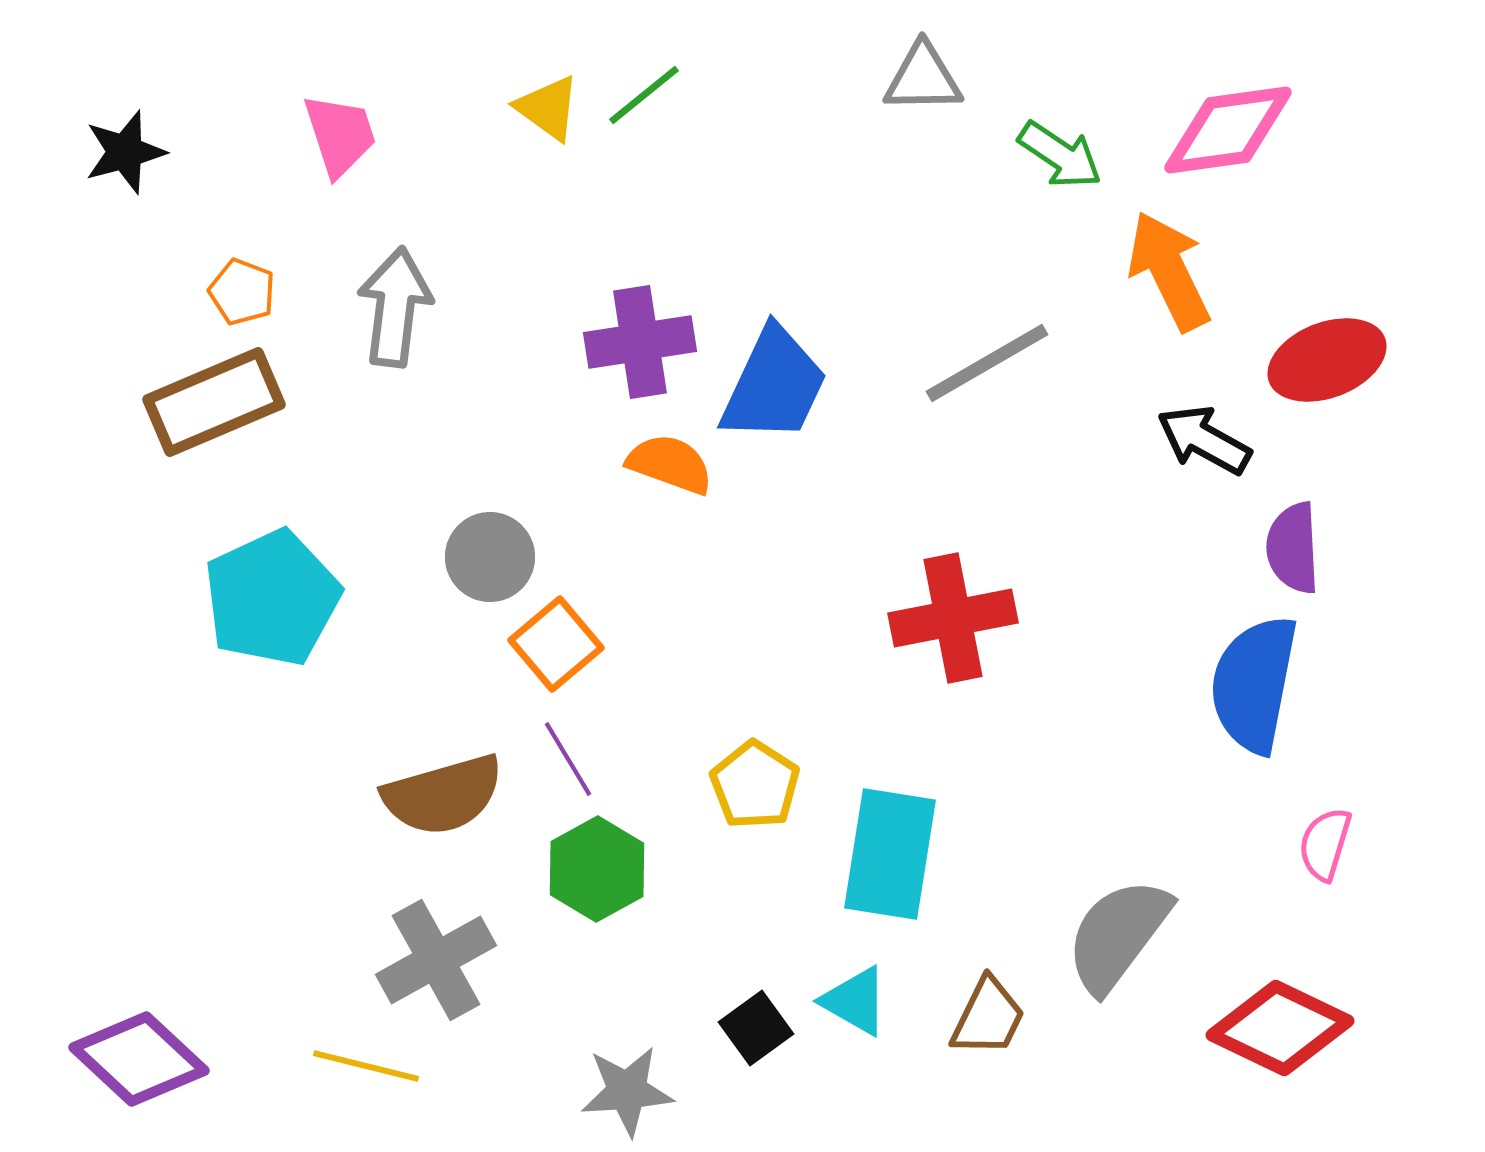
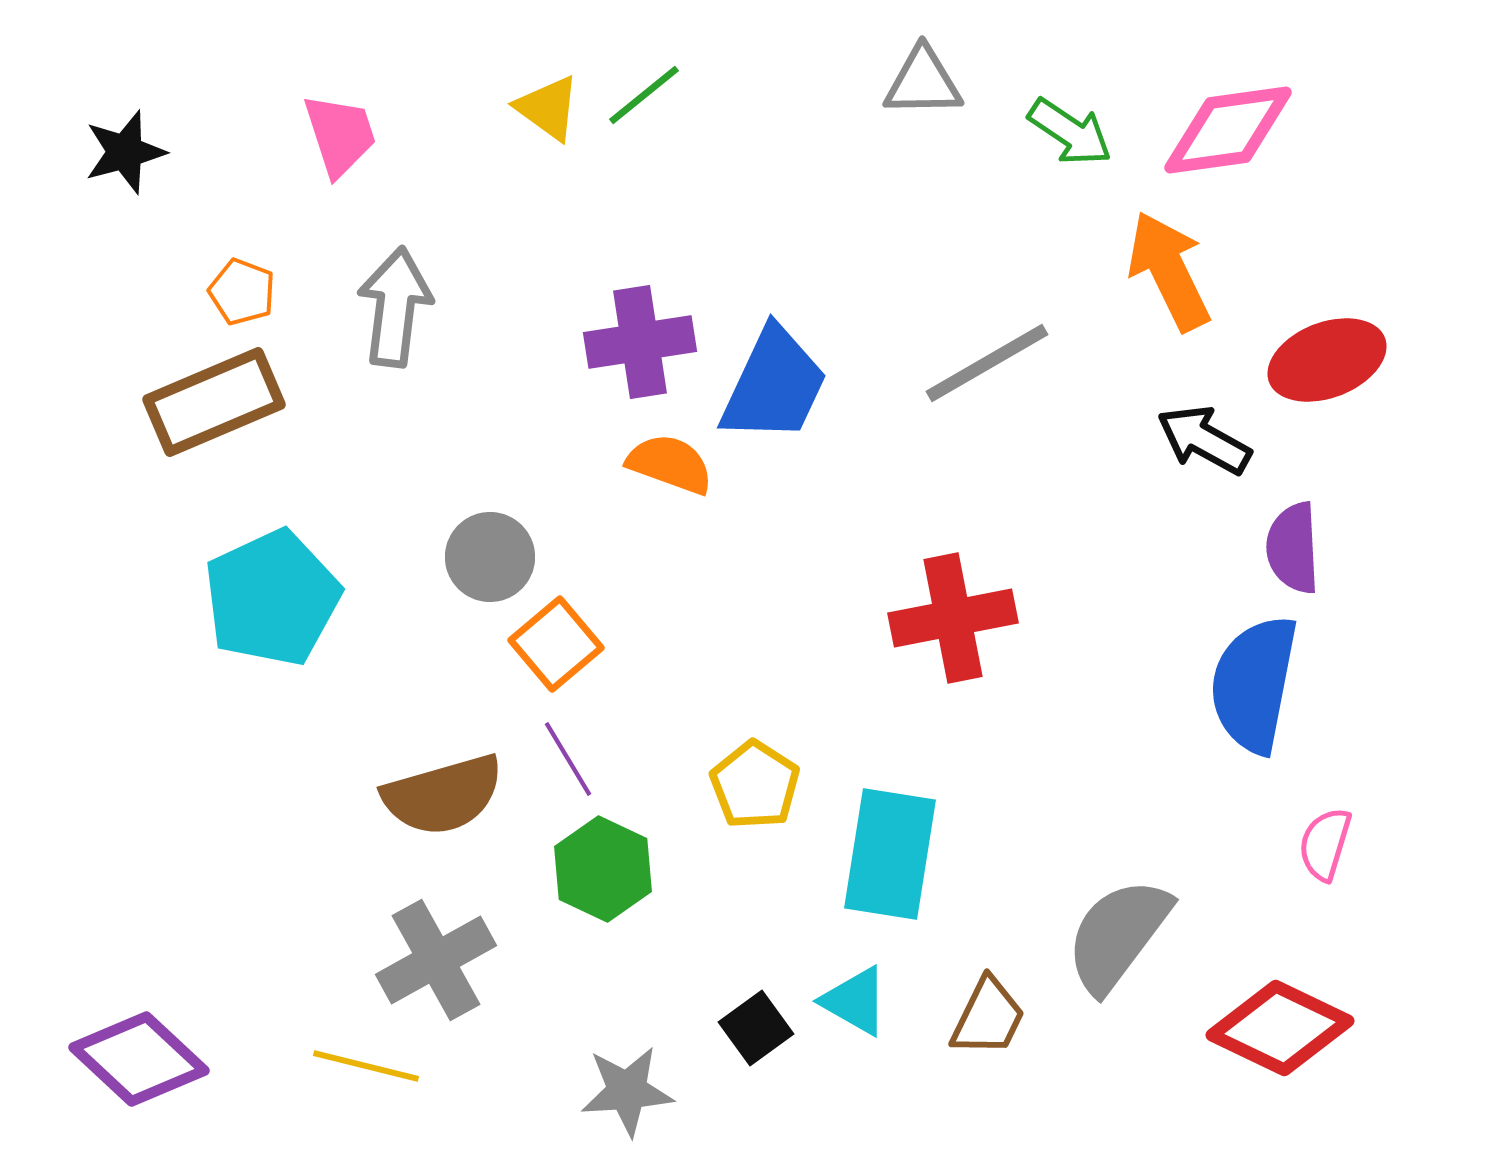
gray triangle: moved 4 px down
green arrow: moved 10 px right, 23 px up
green hexagon: moved 6 px right; rotated 6 degrees counterclockwise
